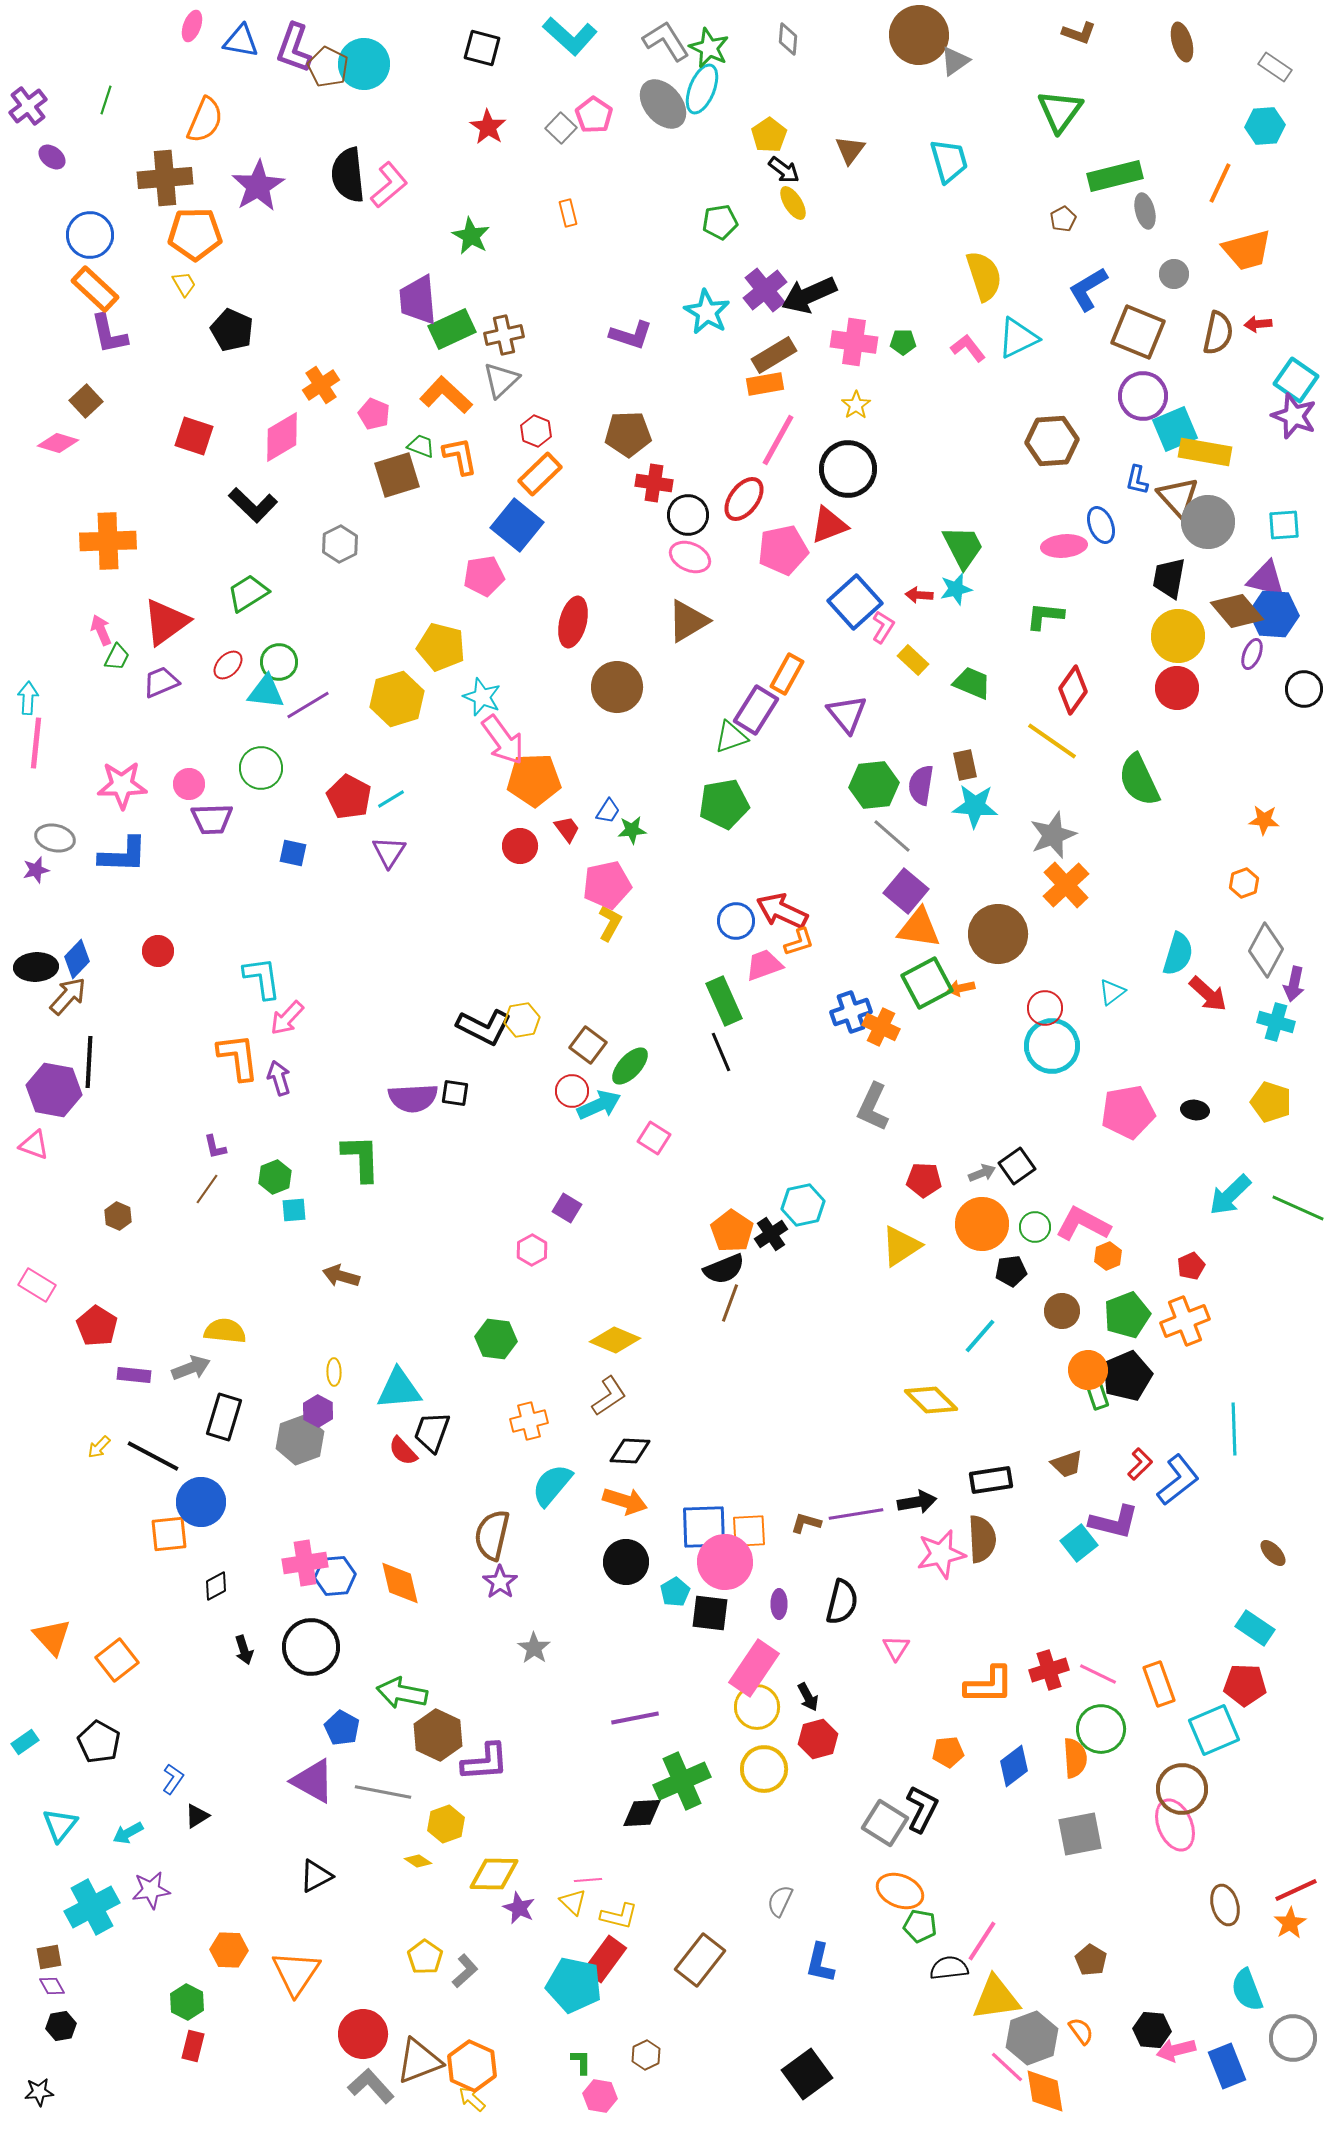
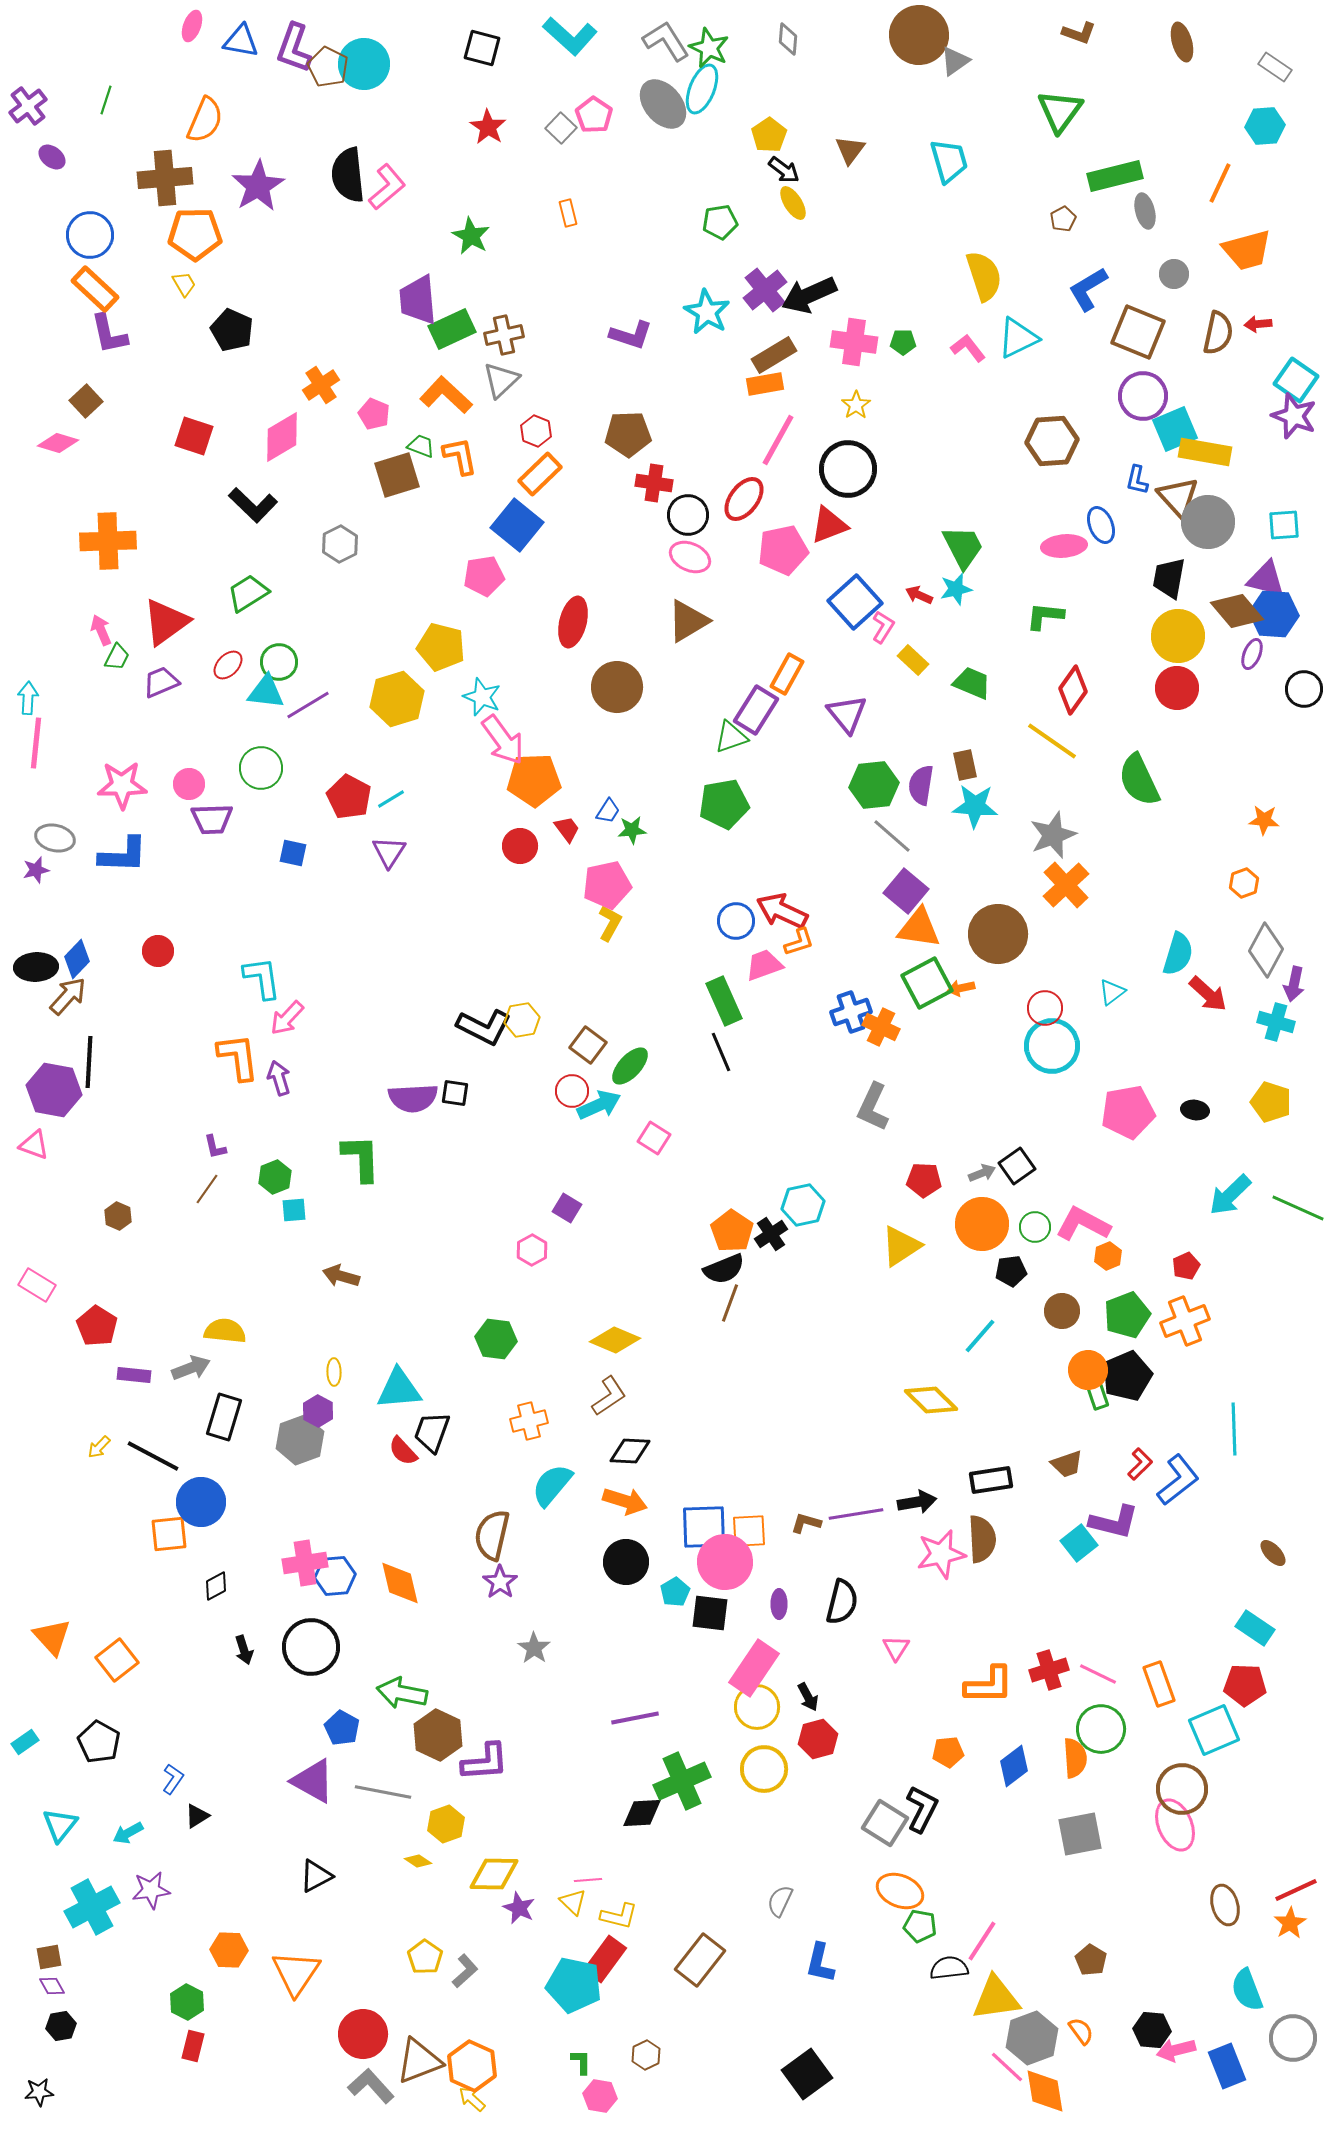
pink L-shape at (389, 185): moved 2 px left, 2 px down
red arrow at (919, 595): rotated 20 degrees clockwise
red pentagon at (1191, 1266): moved 5 px left
